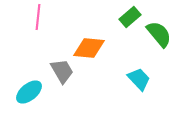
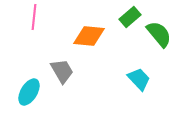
pink line: moved 4 px left
orange diamond: moved 12 px up
cyan ellipse: rotated 20 degrees counterclockwise
